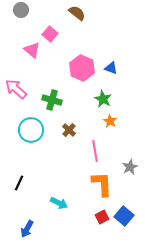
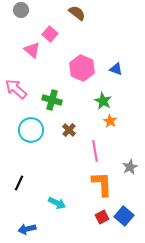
blue triangle: moved 5 px right, 1 px down
green star: moved 2 px down
cyan arrow: moved 2 px left
blue arrow: rotated 48 degrees clockwise
